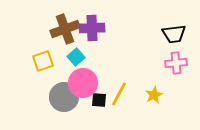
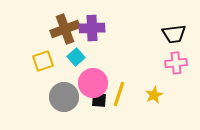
pink circle: moved 10 px right
yellow line: rotated 10 degrees counterclockwise
